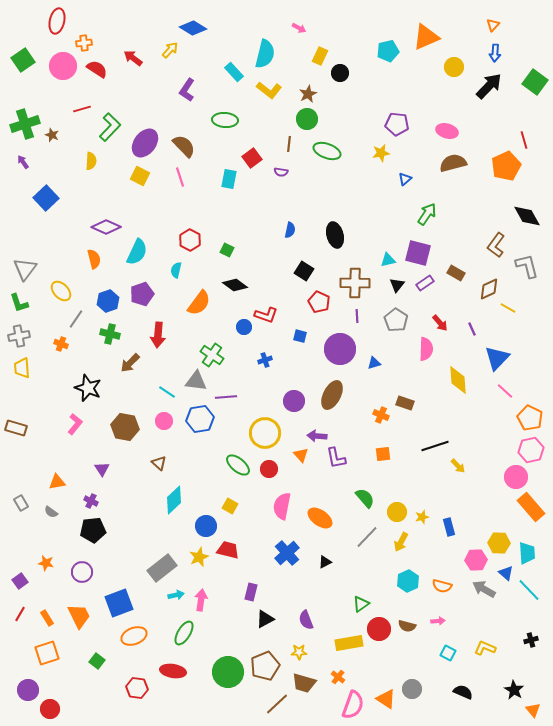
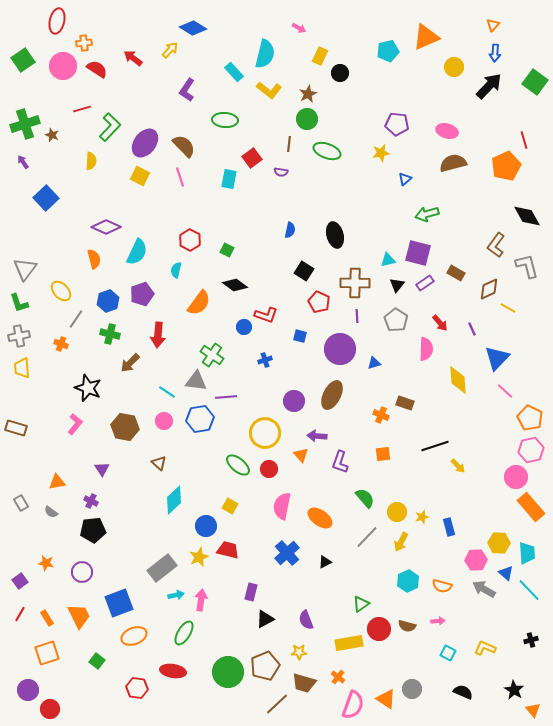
green arrow at (427, 214): rotated 140 degrees counterclockwise
purple L-shape at (336, 458): moved 4 px right, 4 px down; rotated 30 degrees clockwise
